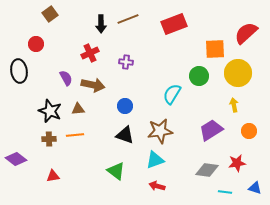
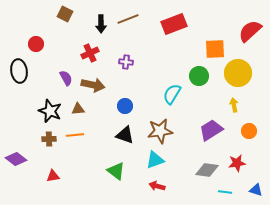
brown square: moved 15 px right; rotated 28 degrees counterclockwise
red semicircle: moved 4 px right, 2 px up
blue triangle: moved 1 px right, 2 px down
